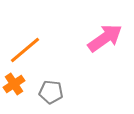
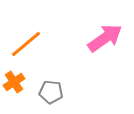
orange line: moved 1 px right, 6 px up
orange cross: moved 2 px up
